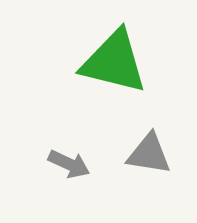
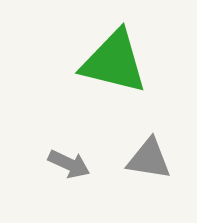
gray triangle: moved 5 px down
